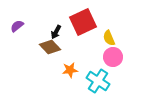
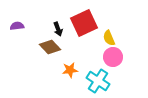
red square: moved 1 px right, 1 px down
purple semicircle: rotated 32 degrees clockwise
black arrow: moved 2 px right, 3 px up; rotated 48 degrees counterclockwise
